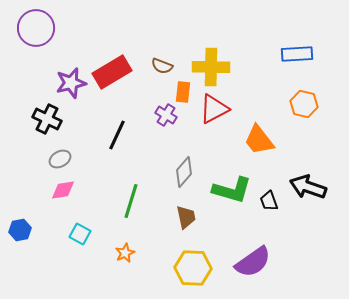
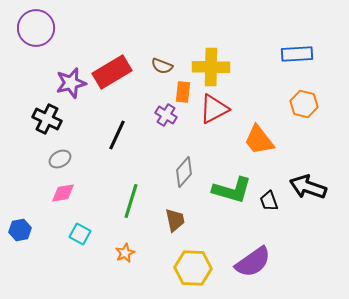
pink diamond: moved 3 px down
brown trapezoid: moved 11 px left, 3 px down
